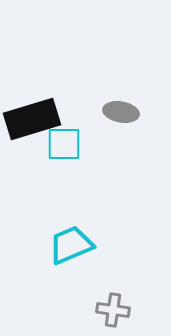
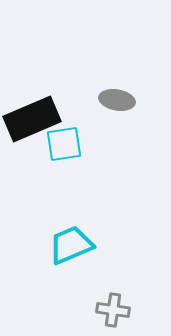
gray ellipse: moved 4 px left, 12 px up
black rectangle: rotated 6 degrees counterclockwise
cyan square: rotated 9 degrees counterclockwise
